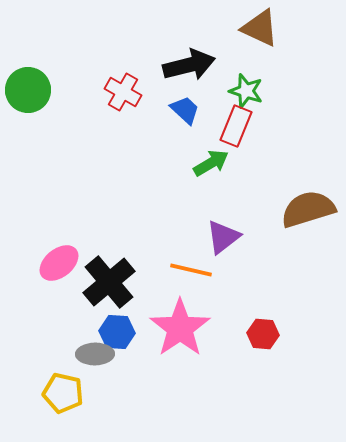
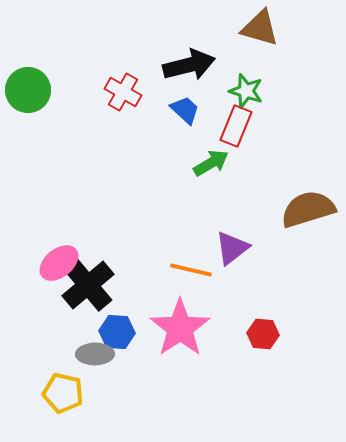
brown triangle: rotated 9 degrees counterclockwise
purple triangle: moved 9 px right, 11 px down
black cross: moved 21 px left, 3 px down
